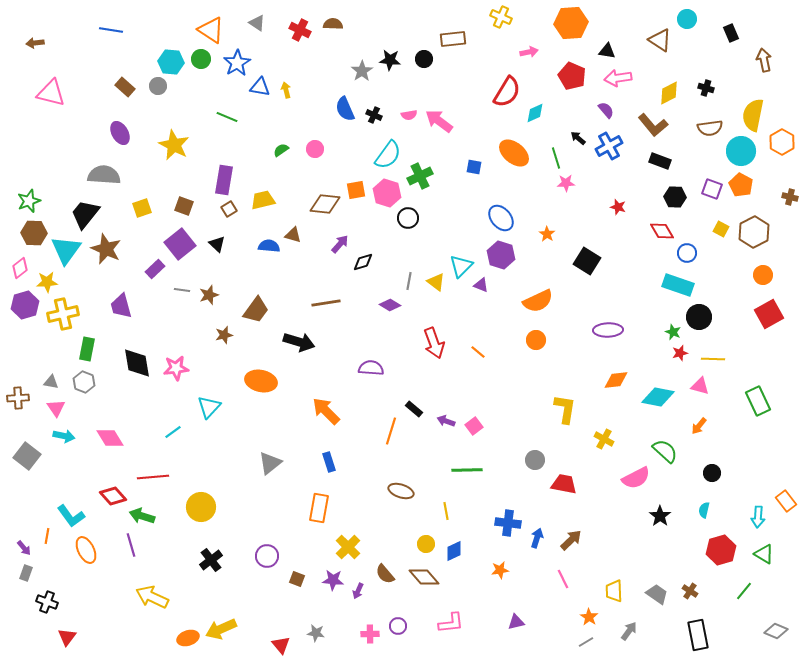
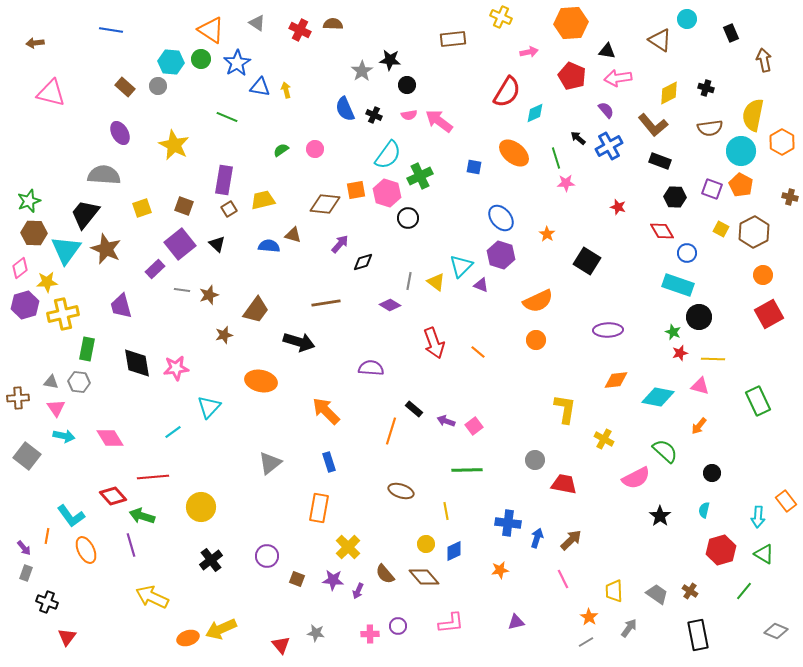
black circle at (424, 59): moved 17 px left, 26 px down
gray hexagon at (84, 382): moved 5 px left; rotated 15 degrees counterclockwise
gray arrow at (629, 631): moved 3 px up
